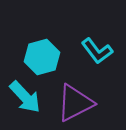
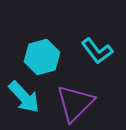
cyan arrow: moved 1 px left
purple triangle: rotated 18 degrees counterclockwise
